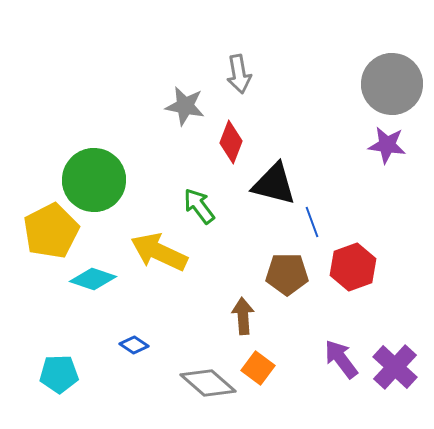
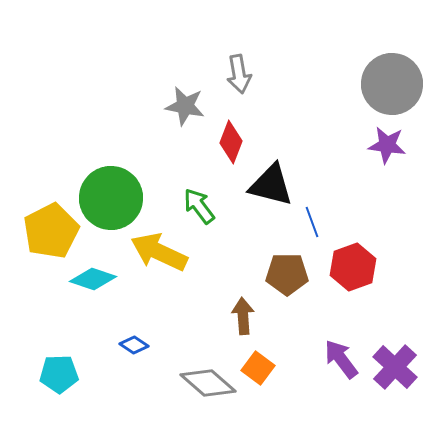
green circle: moved 17 px right, 18 px down
black triangle: moved 3 px left, 1 px down
